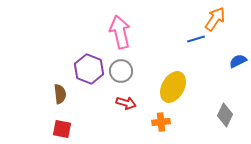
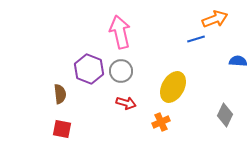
orange arrow: rotated 35 degrees clockwise
blue semicircle: rotated 30 degrees clockwise
orange cross: rotated 18 degrees counterclockwise
